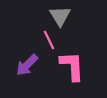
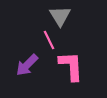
pink L-shape: moved 1 px left
